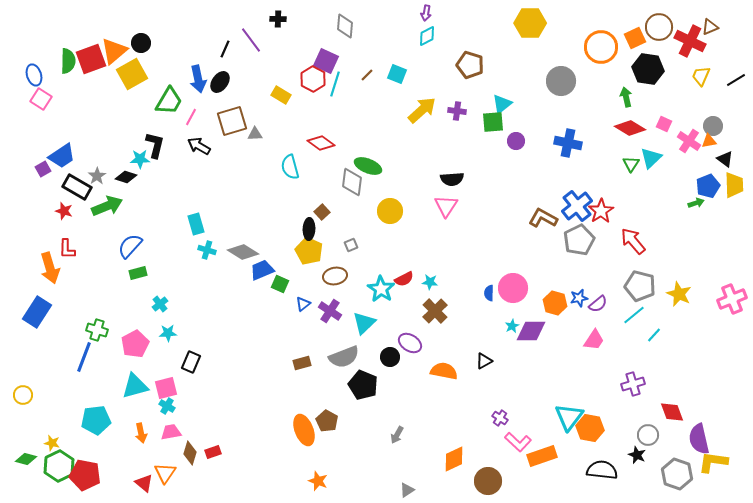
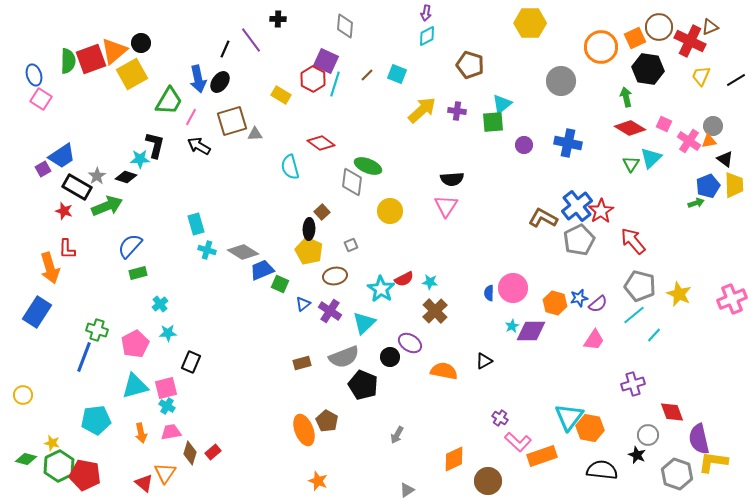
purple circle at (516, 141): moved 8 px right, 4 px down
red rectangle at (213, 452): rotated 21 degrees counterclockwise
